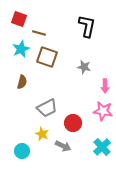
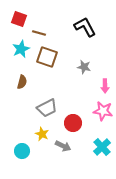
black L-shape: moved 2 px left, 1 px down; rotated 40 degrees counterclockwise
